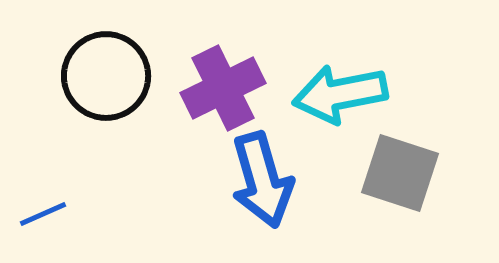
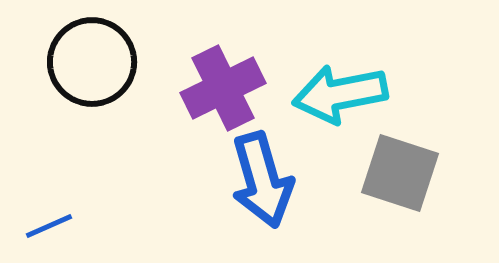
black circle: moved 14 px left, 14 px up
blue line: moved 6 px right, 12 px down
